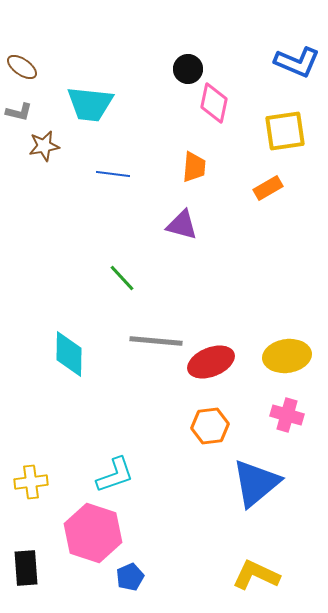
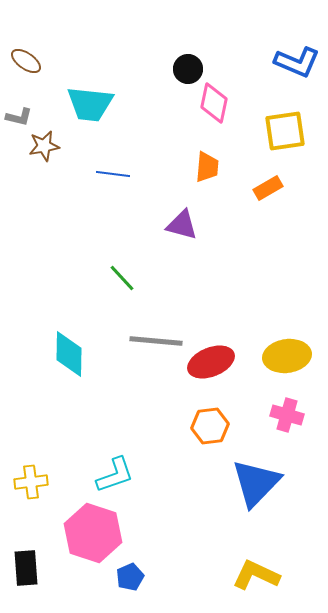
brown ellipse: moved 4 px right, 6 px up
gray L-shape: moved 5 px down
orange trapezoid: moved 13 px right
blue triangle: rotated 6 degrees counterclockwise
